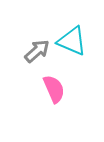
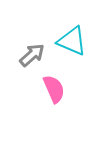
gray arrow: moved 5 px left, 4 px down
